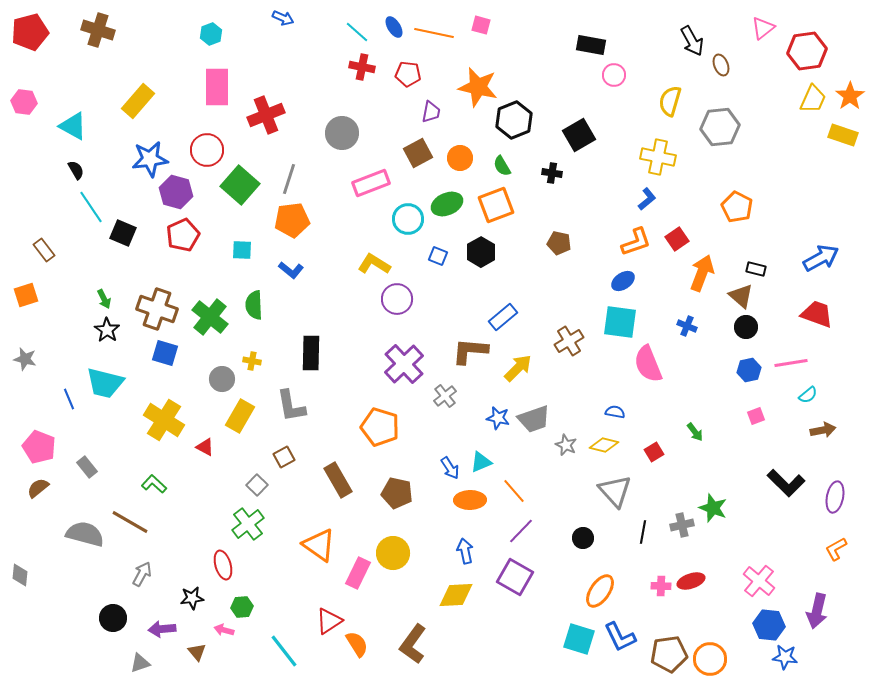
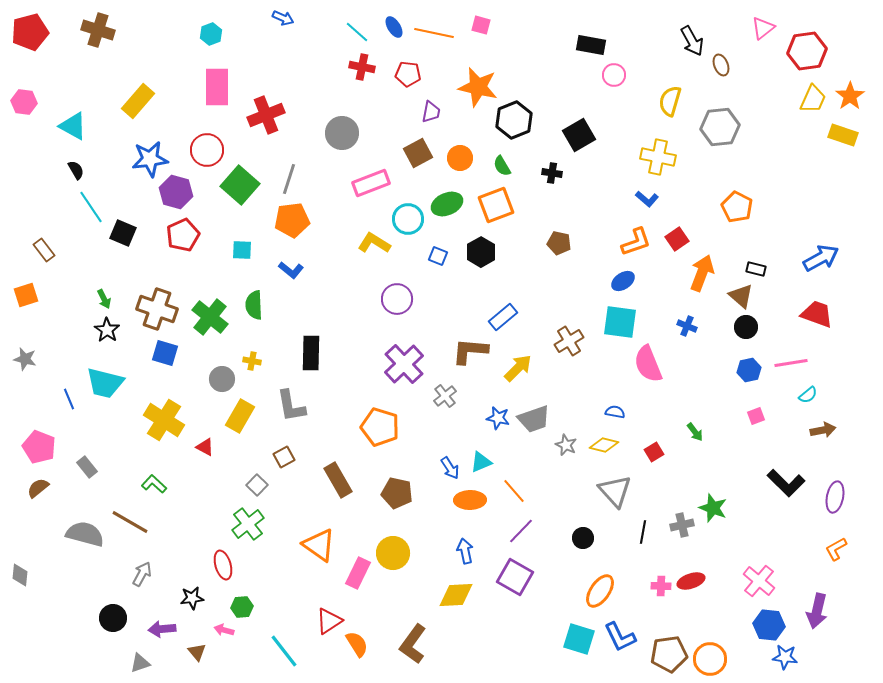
blue L-shape at (647, 199): rotated 80 degrees clockwise
yellow L-shape at (374, 264): moved 21 px up
